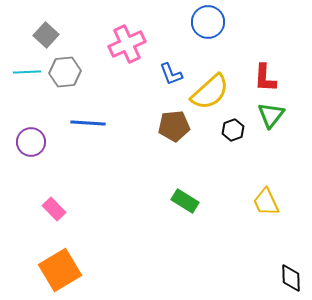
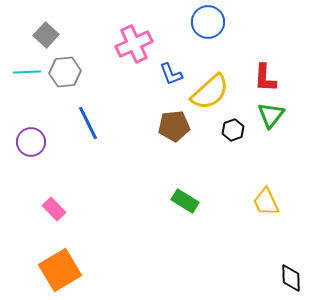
pink cross: moved 7 px right
blue line: rotated 60 degrees clockwise
